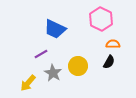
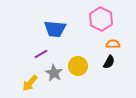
blue trapezoid: rotated 20 degrees counterclockwise
gray star: moved 1 px right
yellow arrow: moved 2 px right
